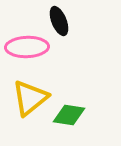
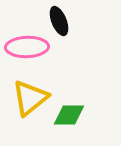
green diamond: rotated 8 degrees counterclockwise
